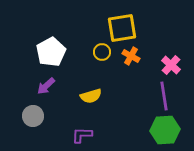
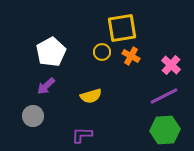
purple line: rotated 72 degrees clockwise
